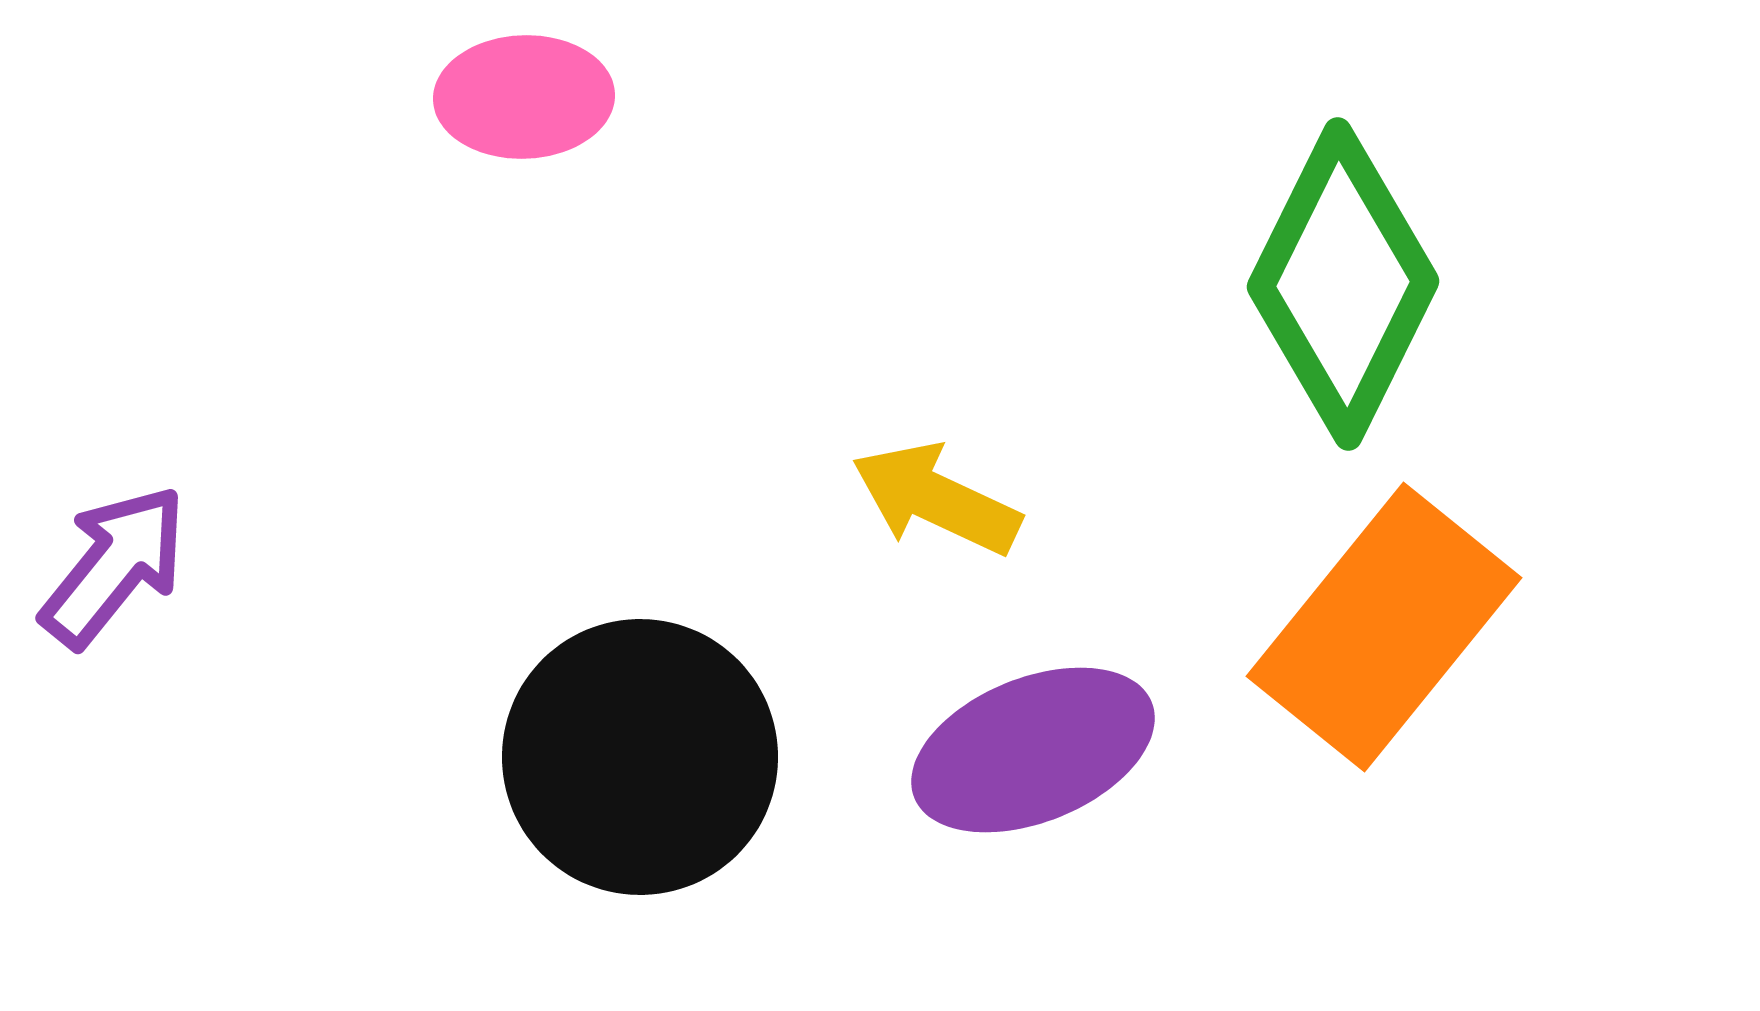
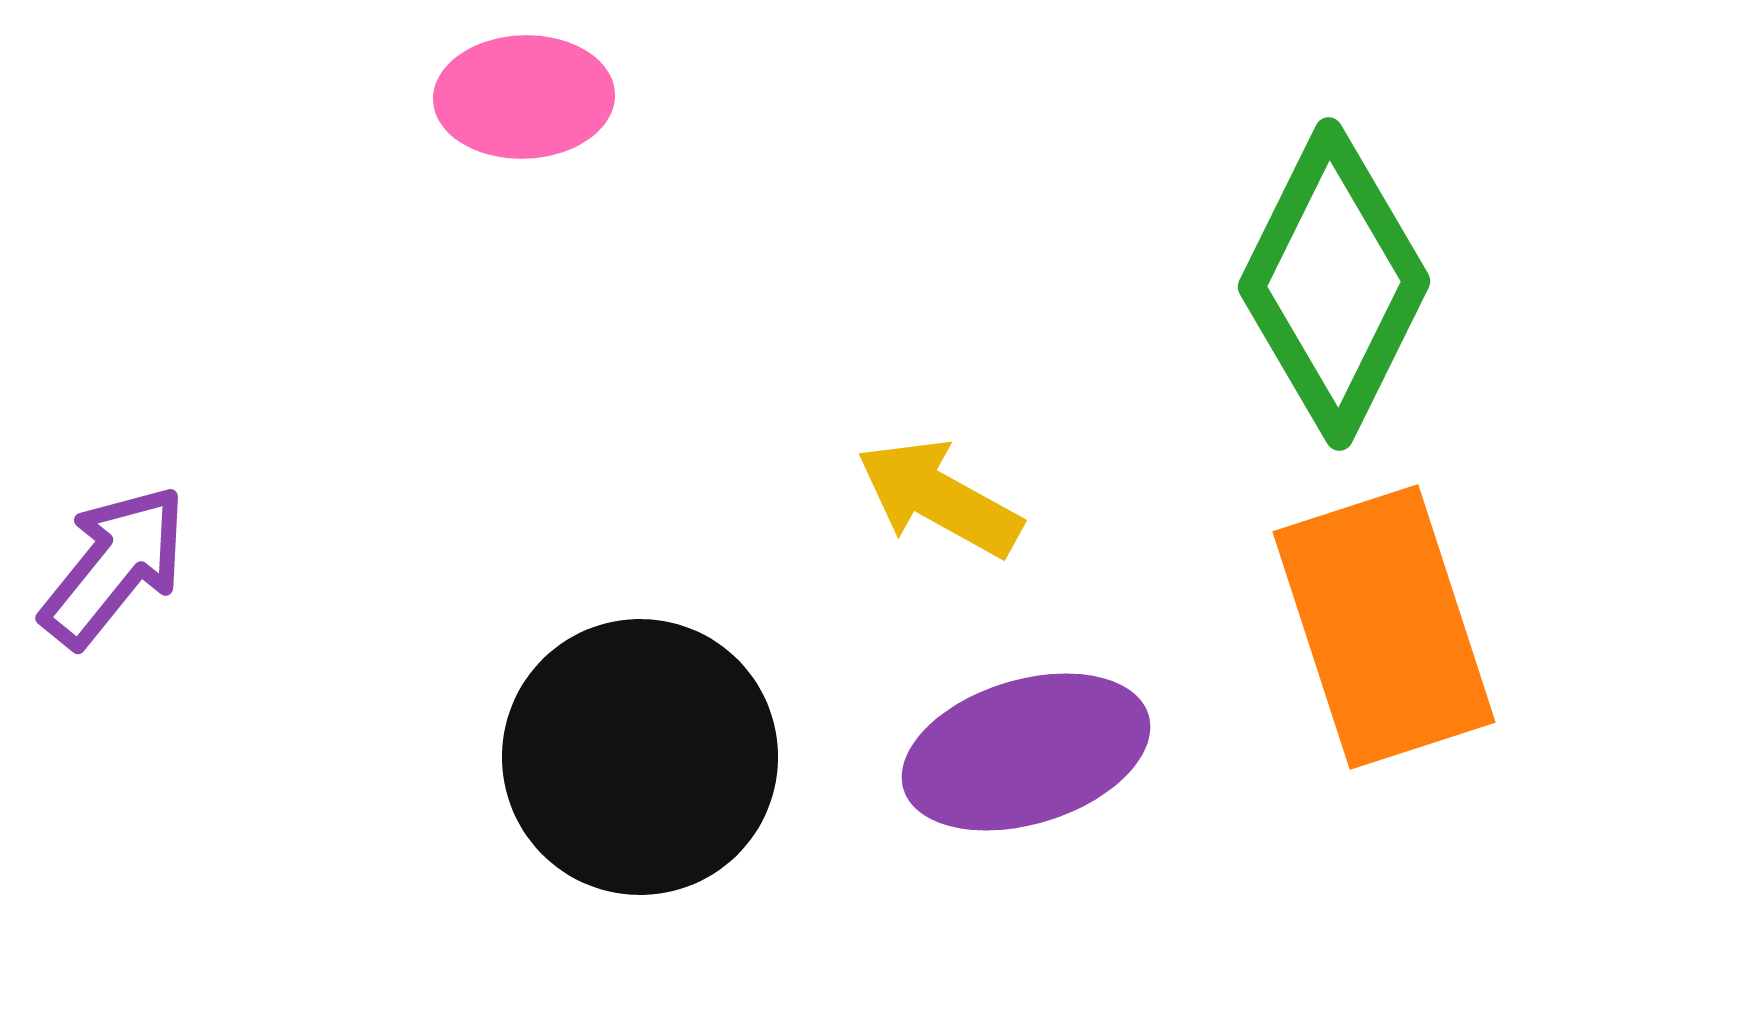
green diamond: moved 9 px left
yellow arrow: moved 3 px right, 1 px up; rotated 4 degrees clockwise
orange rectangle: rotated 57 degrees counterclockwise
purple ellipse: moved 7 px left, 2 px down; rotated 5 degrees clockwise
